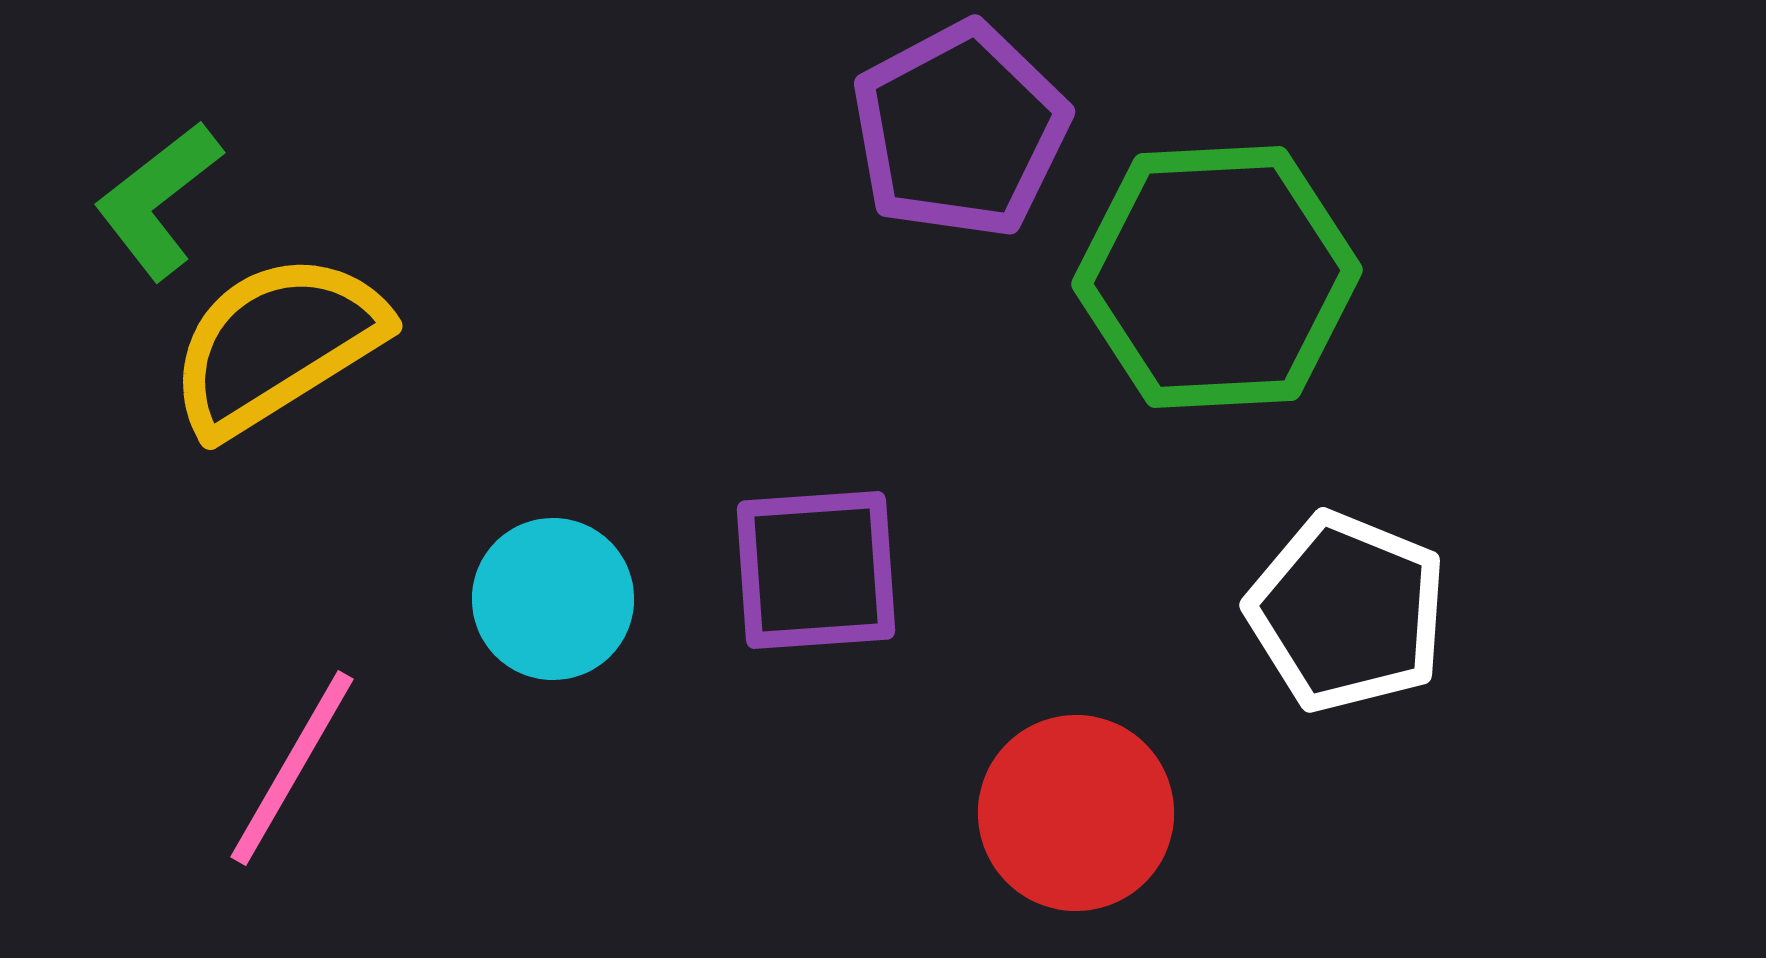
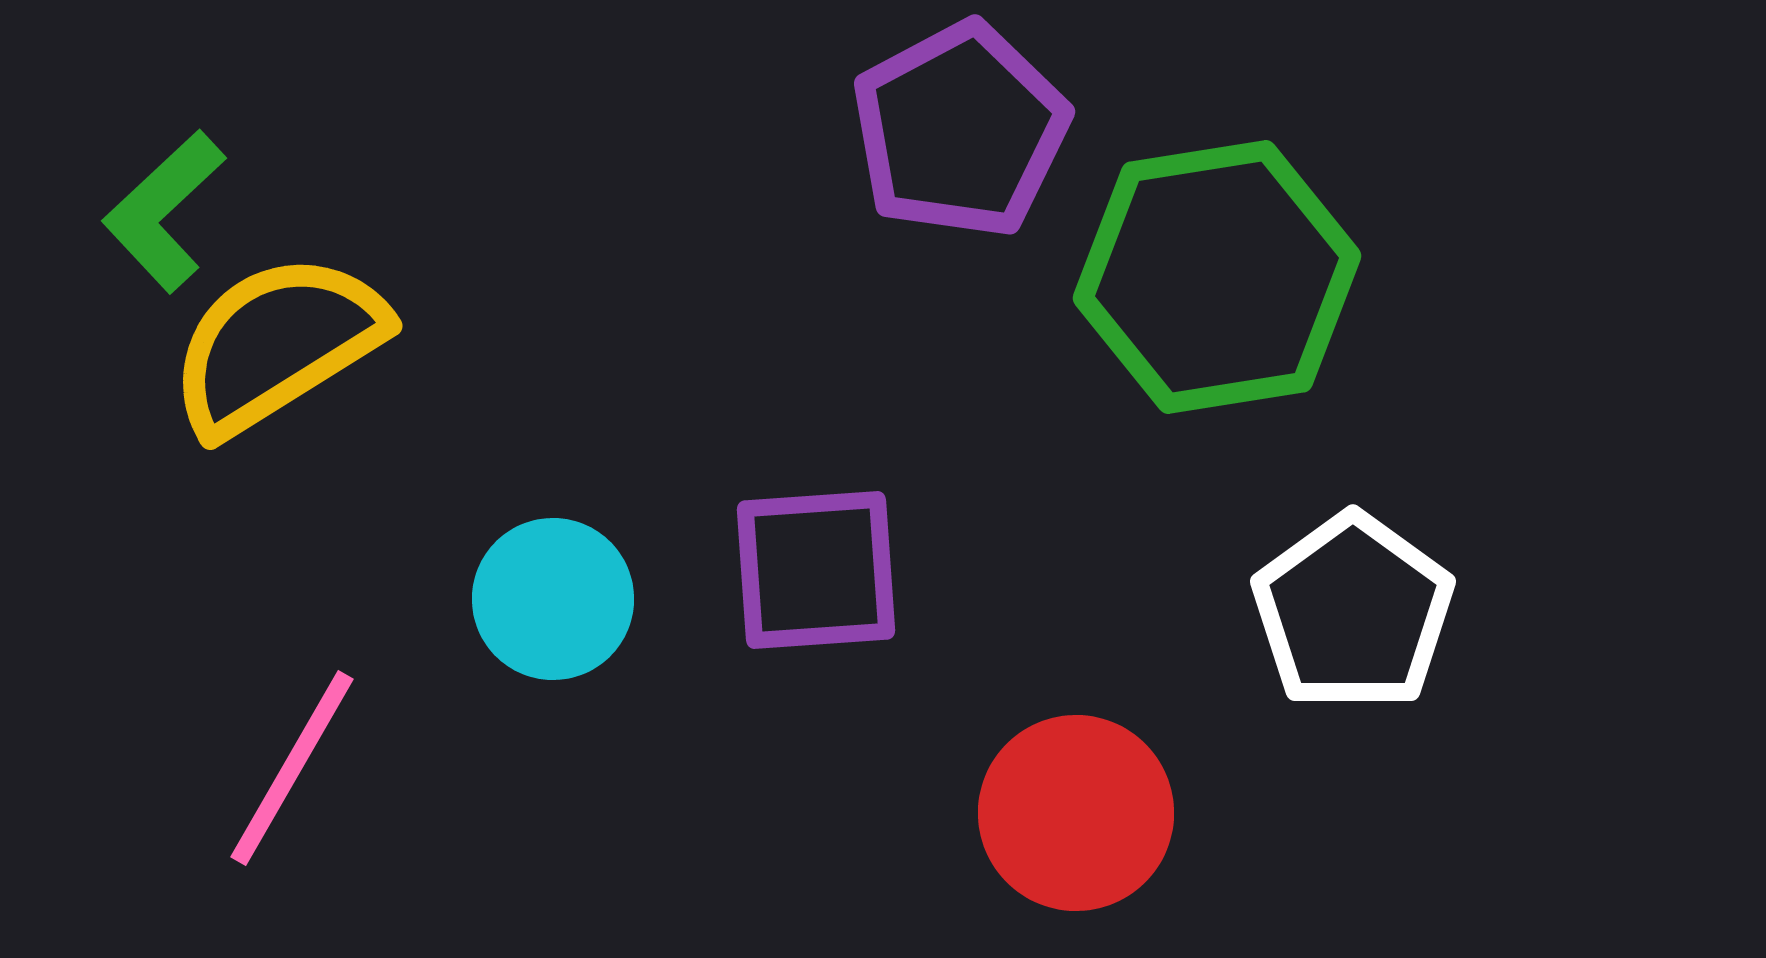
green L-shape: moved 6 px right, 11 px down; rotated 5 degrees counterclockwise
green hexagon: rotated 6 degrees counterclockwise
white pentagon: moved 6 px right; rotated 14 degrees clockwise
